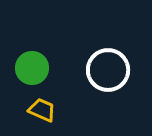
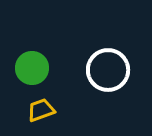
yellow trapezoid: moved 1 px left; rotated 44 degrees counterclockwise
